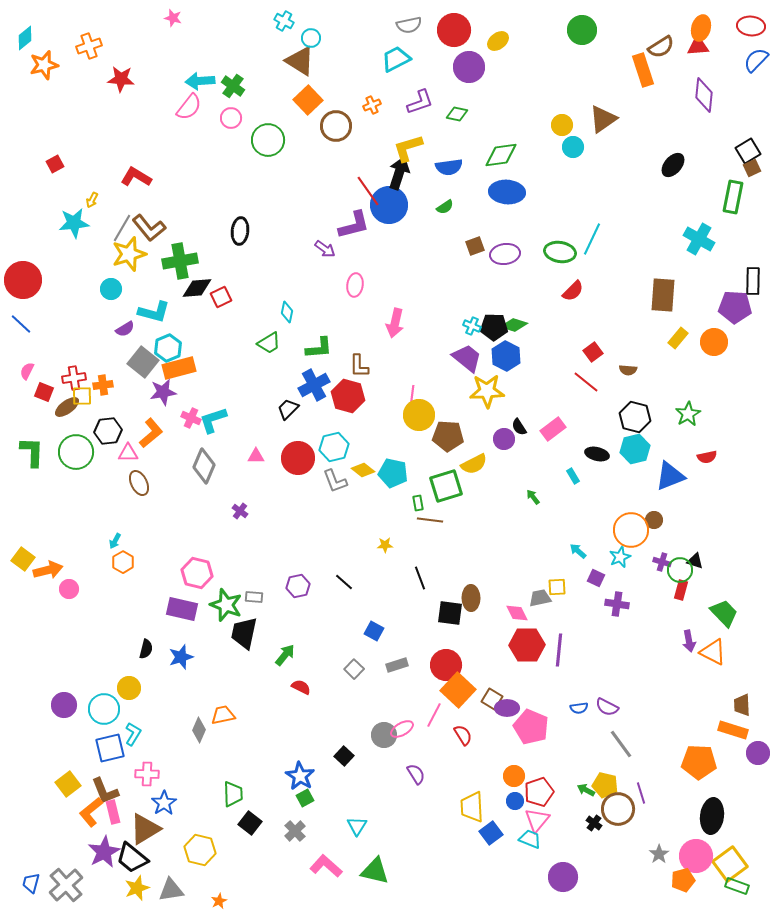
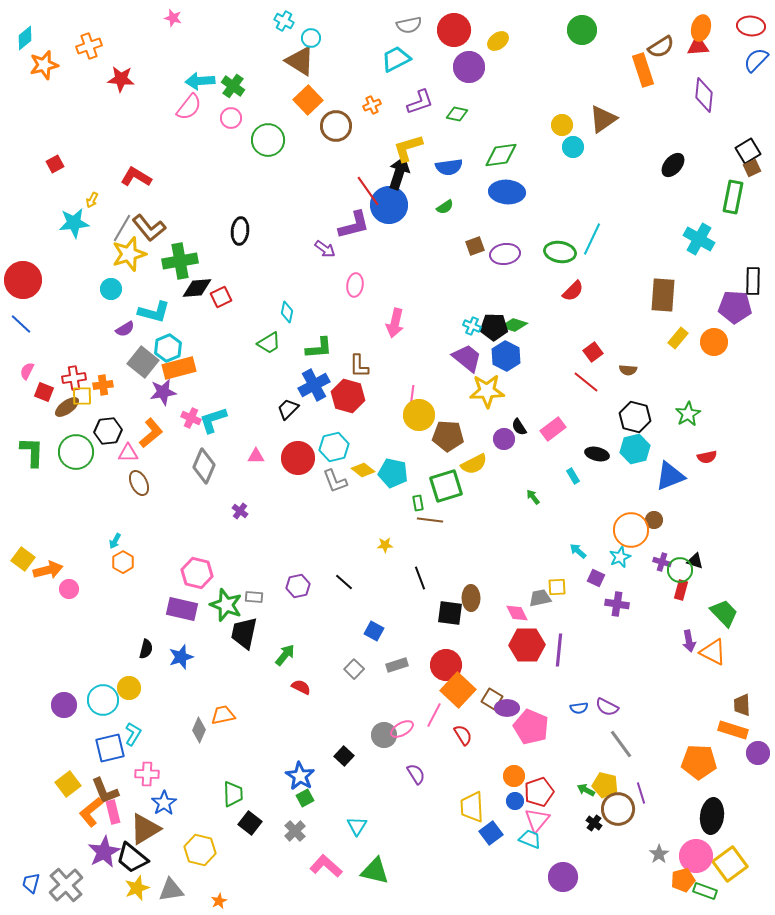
cyan circle at (104, 709): moved 1 px left, 9 px up
green rectangle at (737, 886): moved 32 px left, 5 px down
